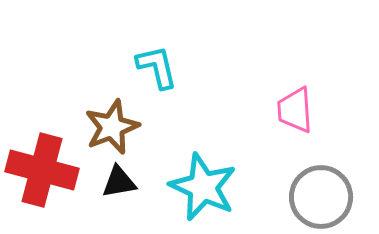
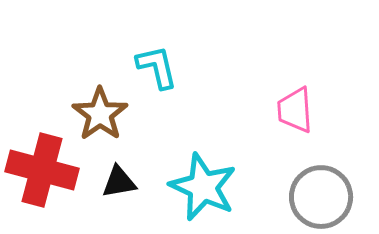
brown star: moved 12 px left, 13 px up; rotated 14 degrees counterclockwise
